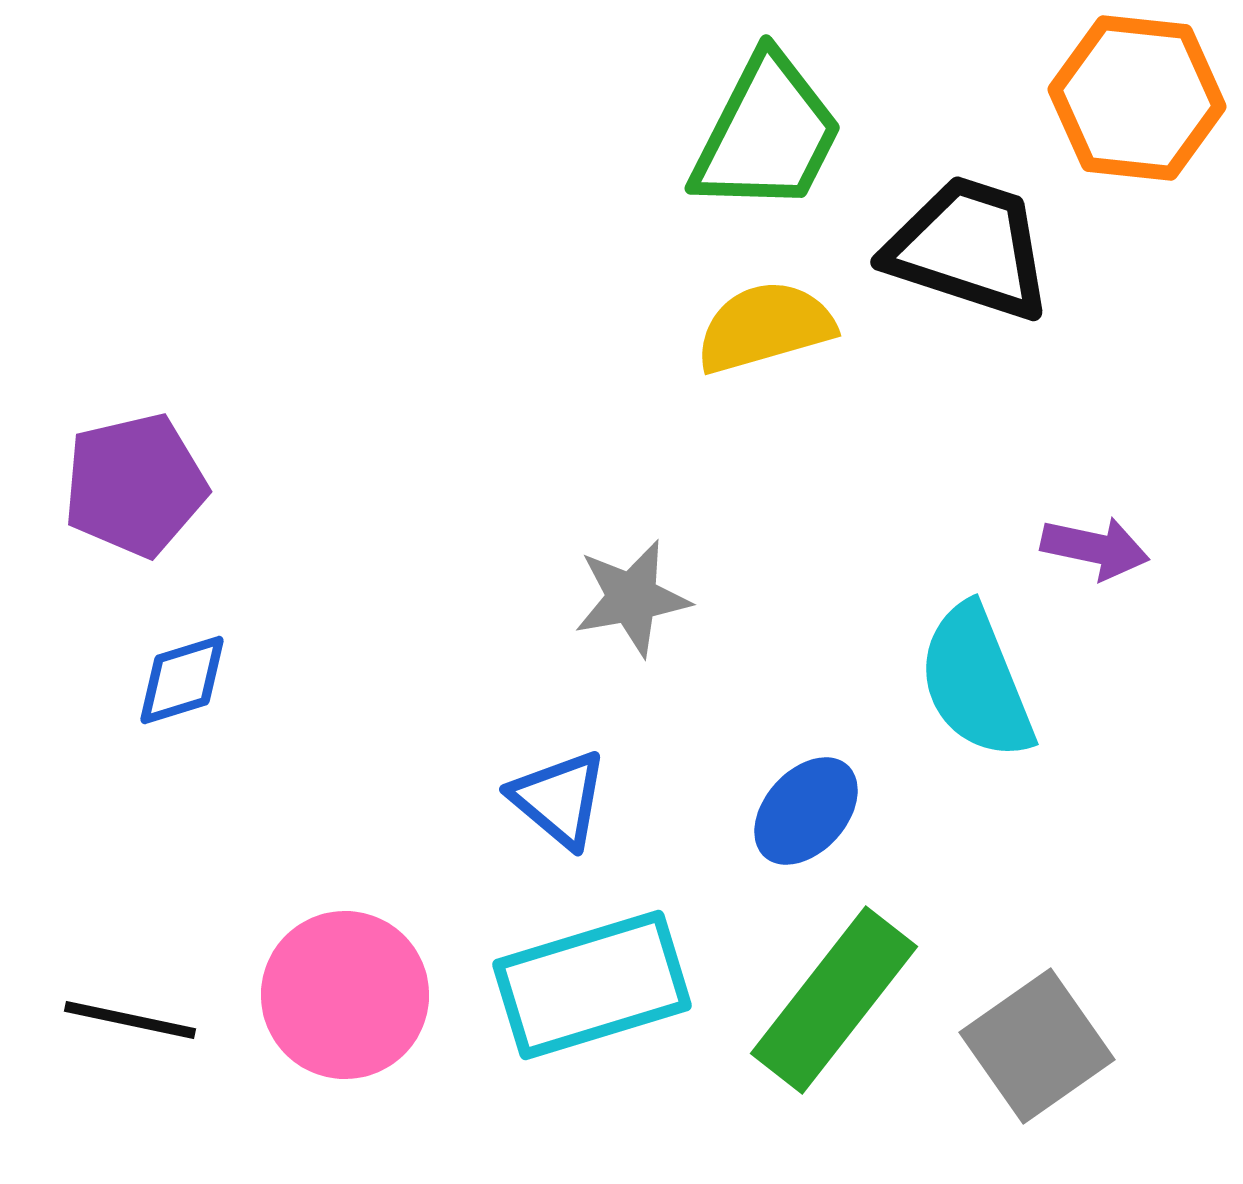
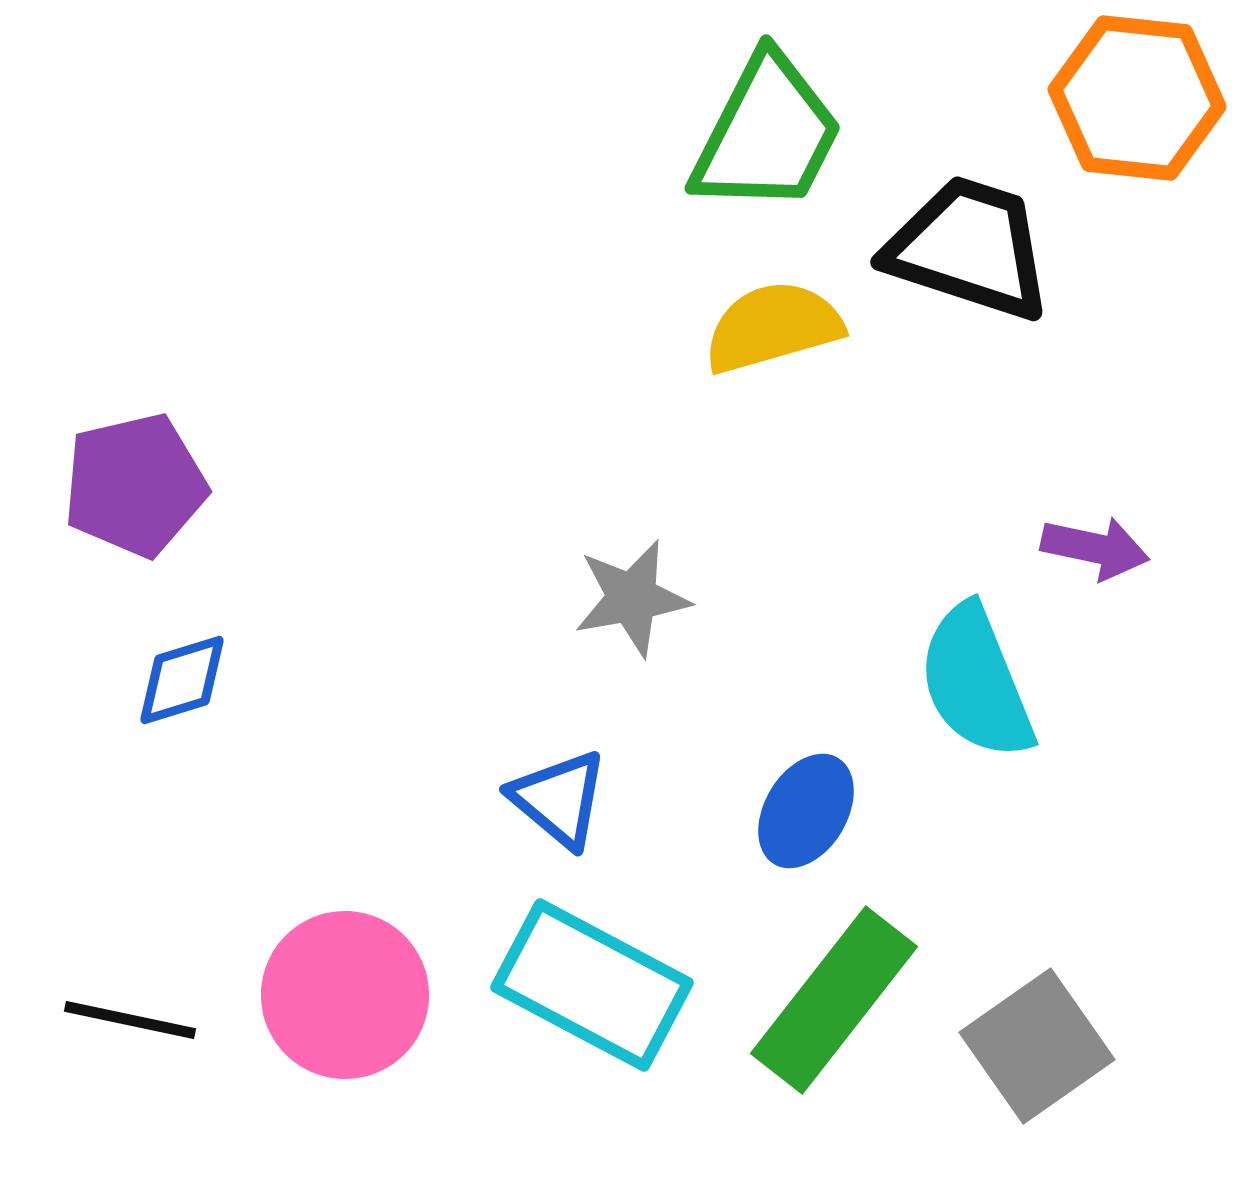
yellow semicircle: moved 8 px right
blue ellipse: rotated 11 degrees counterclockwise
cyan rectangle: rotated 45 degrees clockwise
